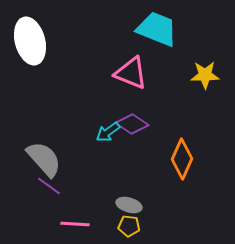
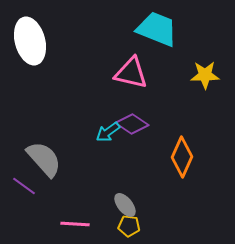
pink triangle: rotated 9 degrees counterclockwise
orange diamond: moved 2 px up
purple line: moved 25 px left
gray ellipse: moved 4 px left; rotated 35 degrees clockwise
